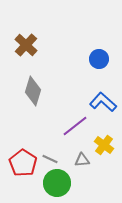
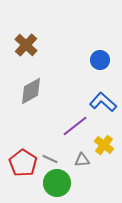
blue circle: moved 1 px right, 1 px down
gray diamond: moved 2 px left; rotated 44 degrees clockwise
